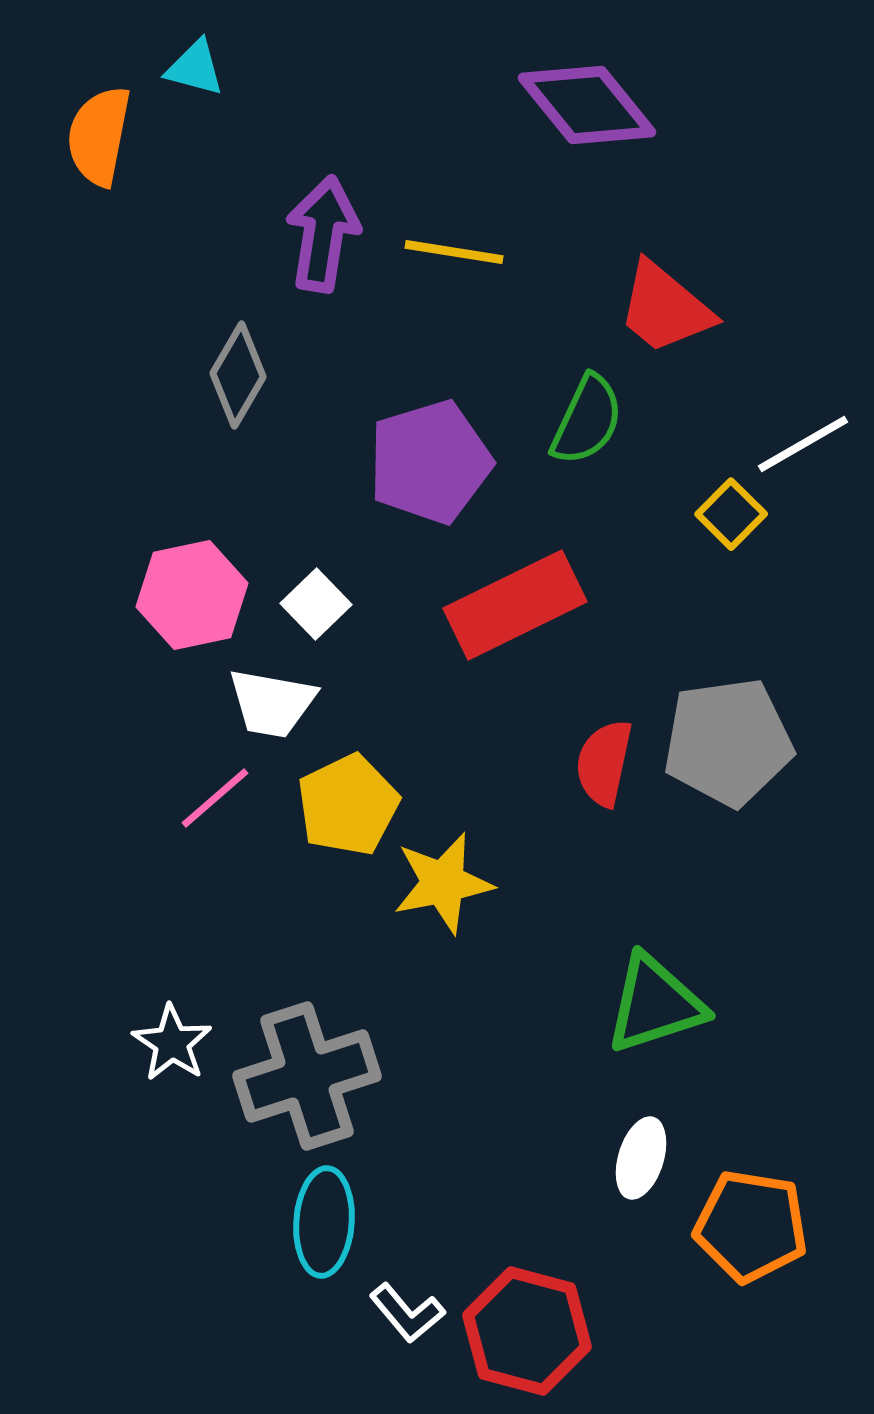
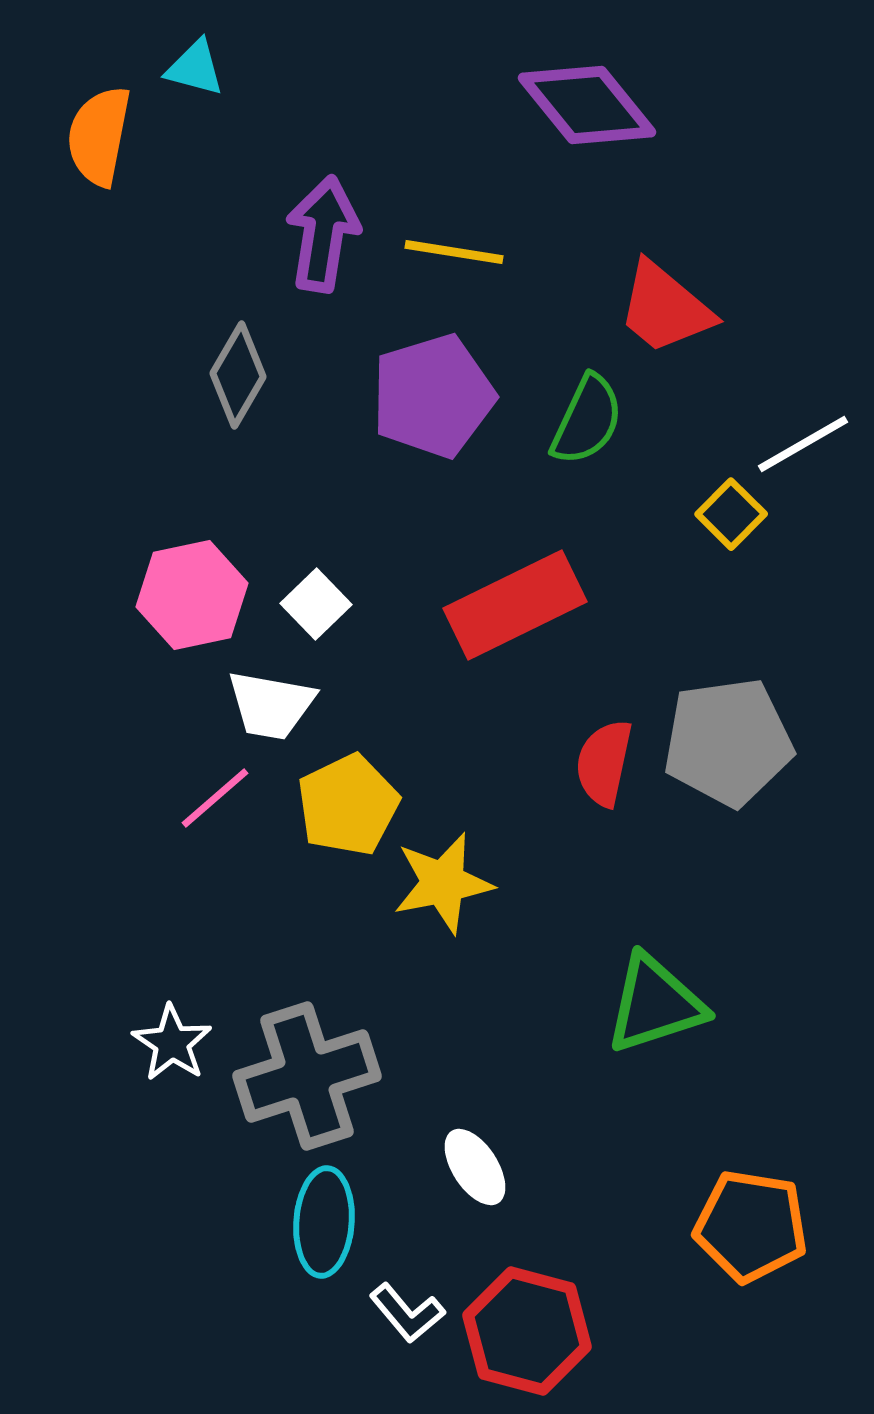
purple pentagon: moved 3 px right, 66 px up
white trapezoid: moved 1 px left, 2 px down
white ellipse: moved 166 px left, 9 px down; rotated 50 degrees counterclockwise
